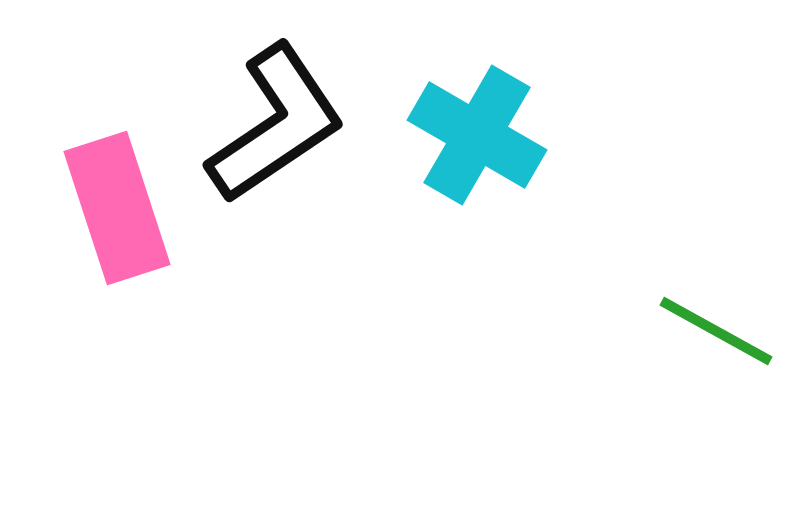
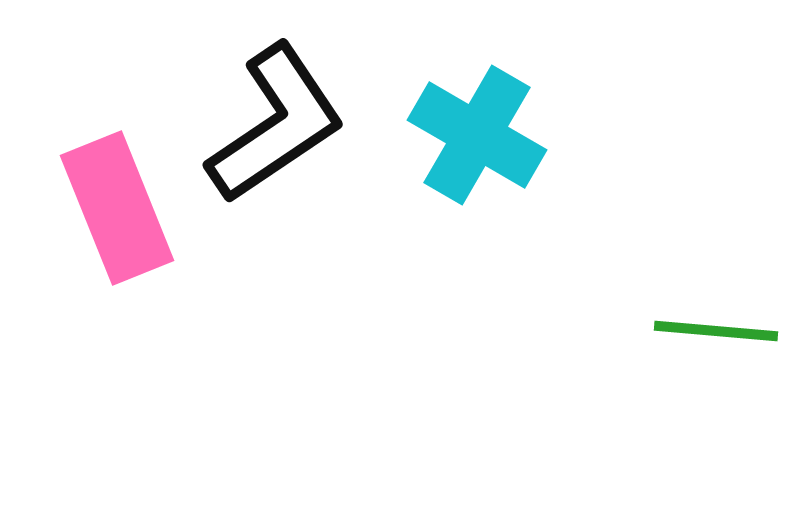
pink rectangle: rotated 4 degrees counterclockwise
green line: rotated 24 degrees counterclockwise
